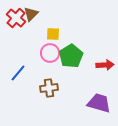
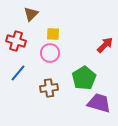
red cross: moved 23 px down; rotated 24 degrees counterclockwise
green pentagon: moved 13 px right, 22 px down
red arrow: moved 20 px up; rotated 42 degrees counterclockwise
